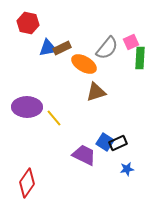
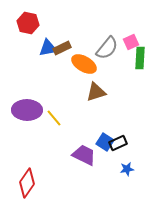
purple ellipse: moved 3 px down
